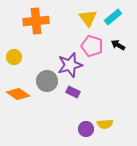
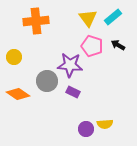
purple star: rotated 20 degrees clockwise
